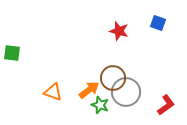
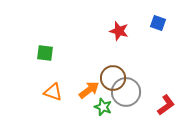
green square: moved 33 px right
green star: moved 3 px right, 2 px down
